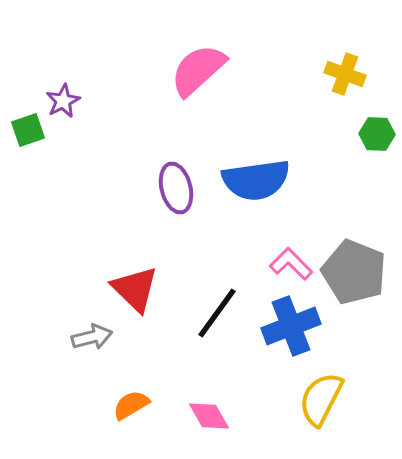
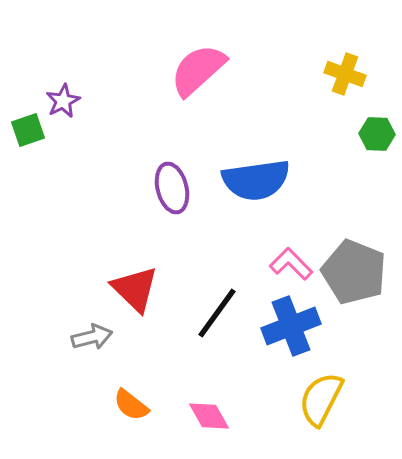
purple ellipse: moved 4 px left
orange semicircle: rotated 111 degrees counterclockwise
